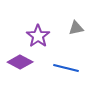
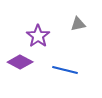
gray triangle: moved 2 px right, 4 px up
blue line: moved 1 px left, 2 px down
